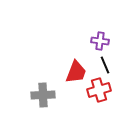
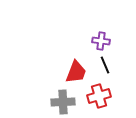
purple cross: moved 1 px right
red cross: moved 6 px down
gray cross: moved 20 px right, 7 px down
